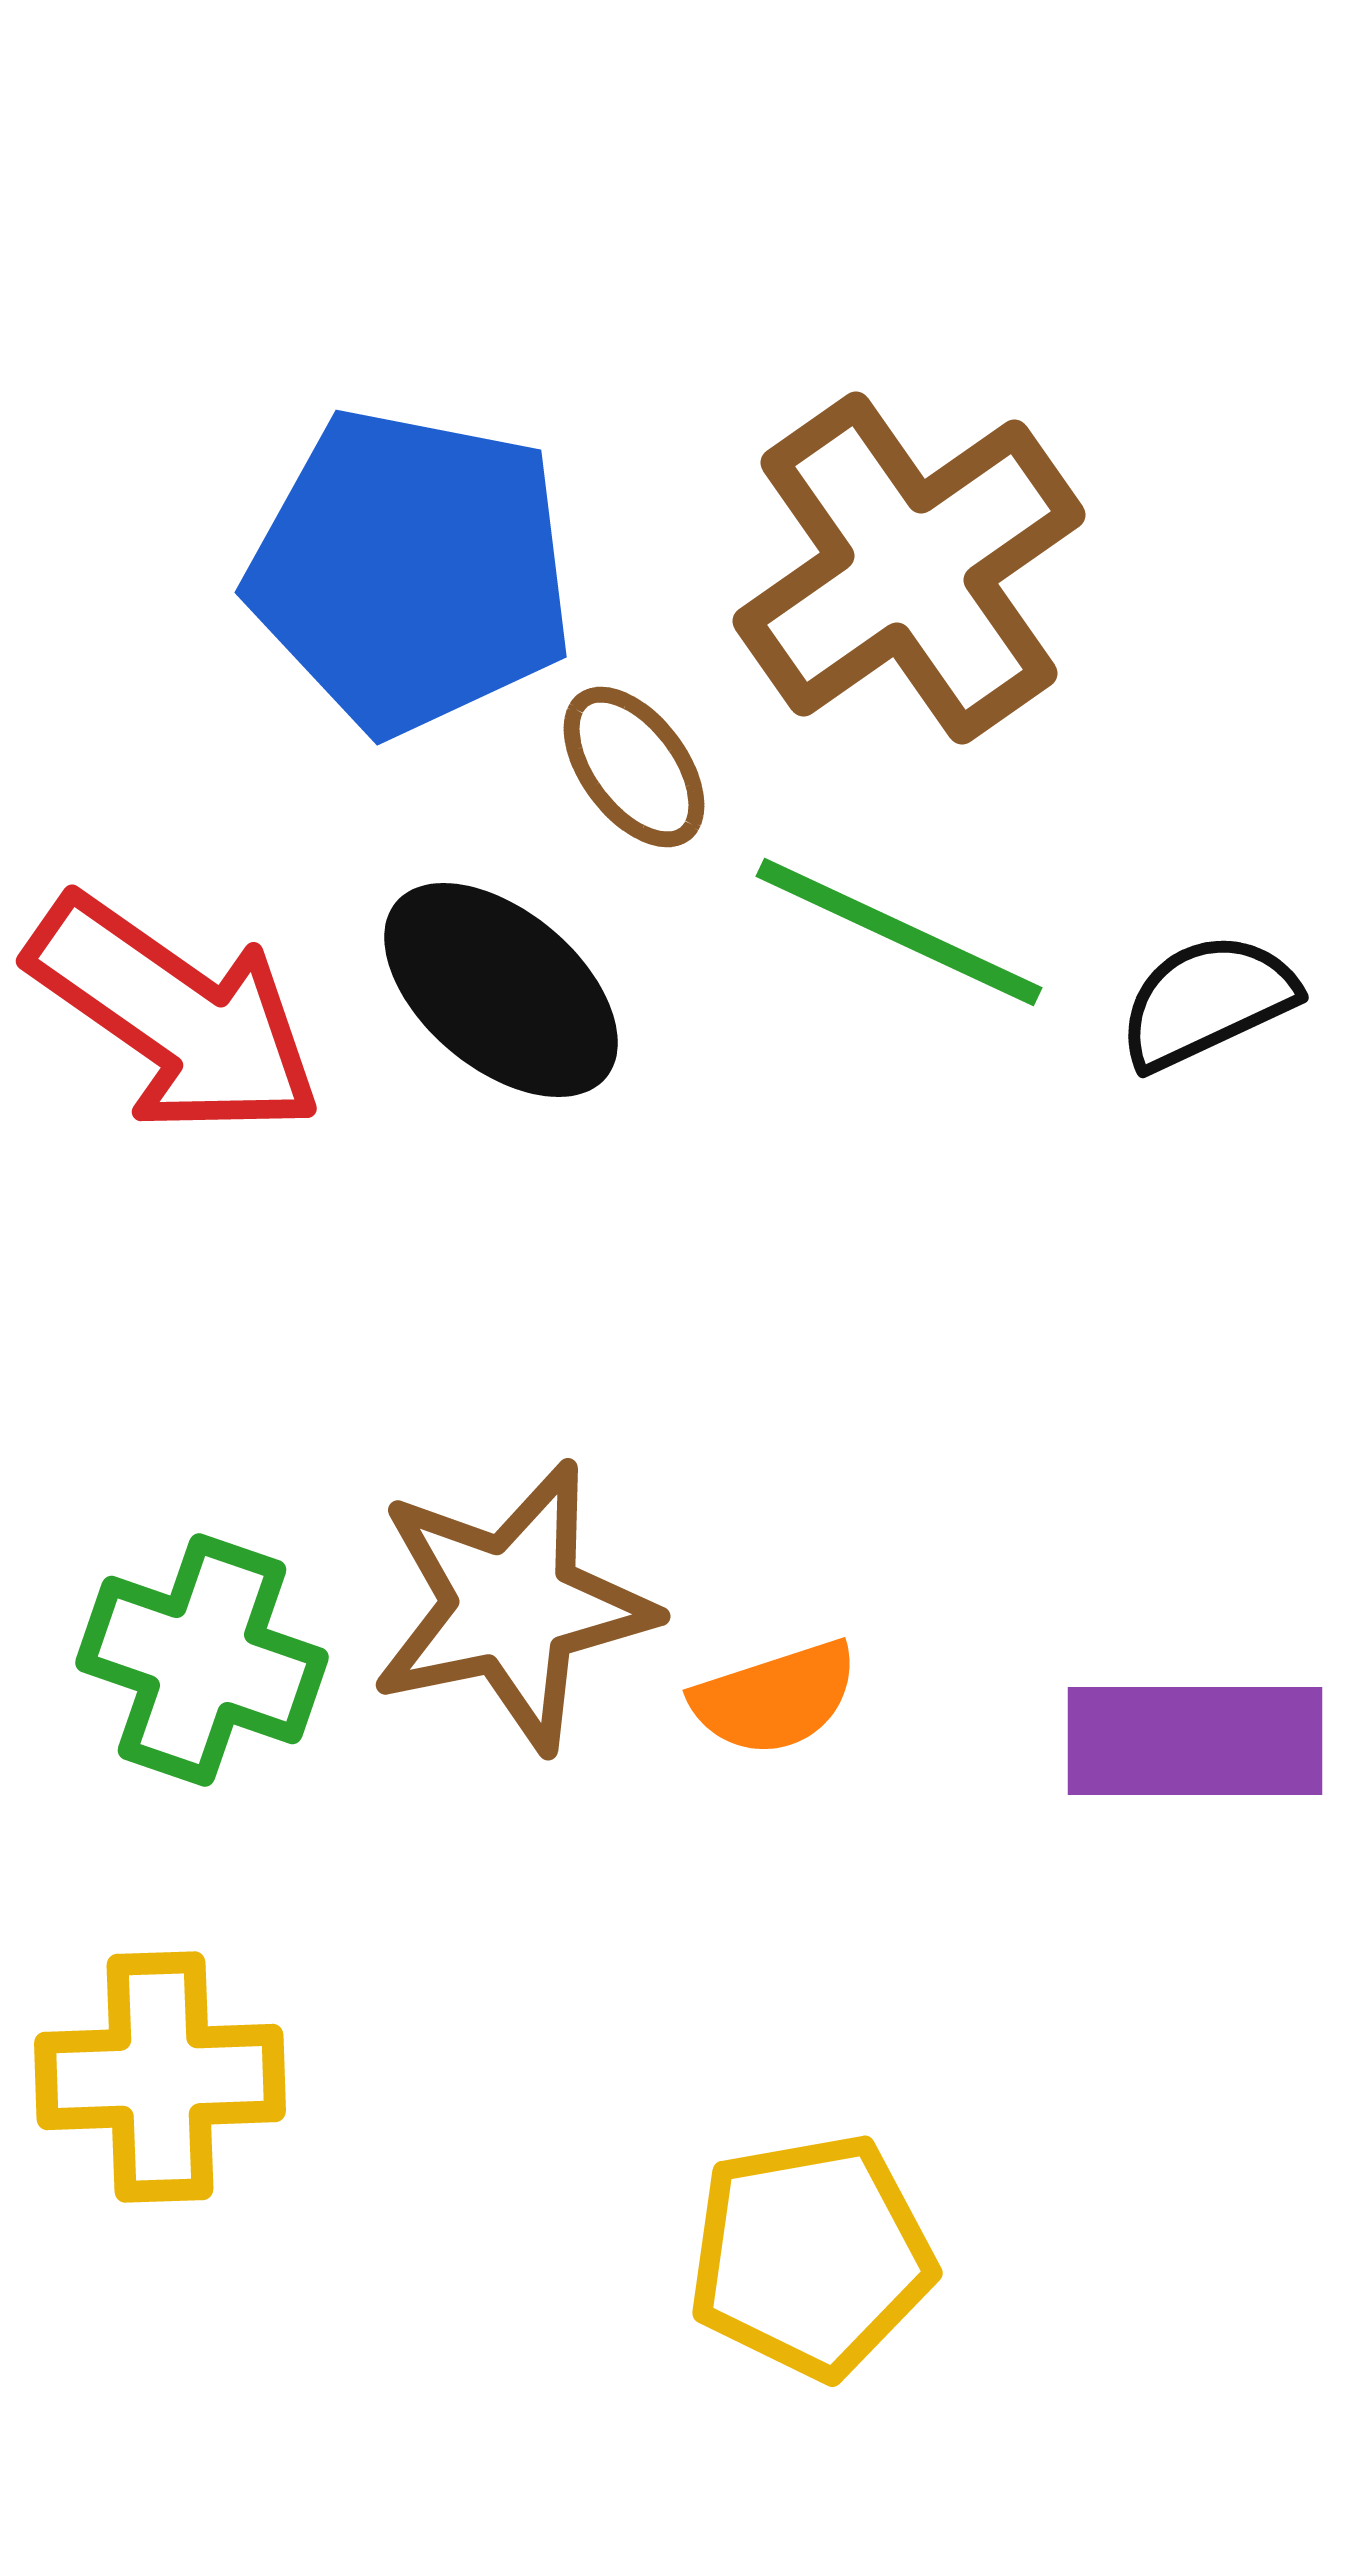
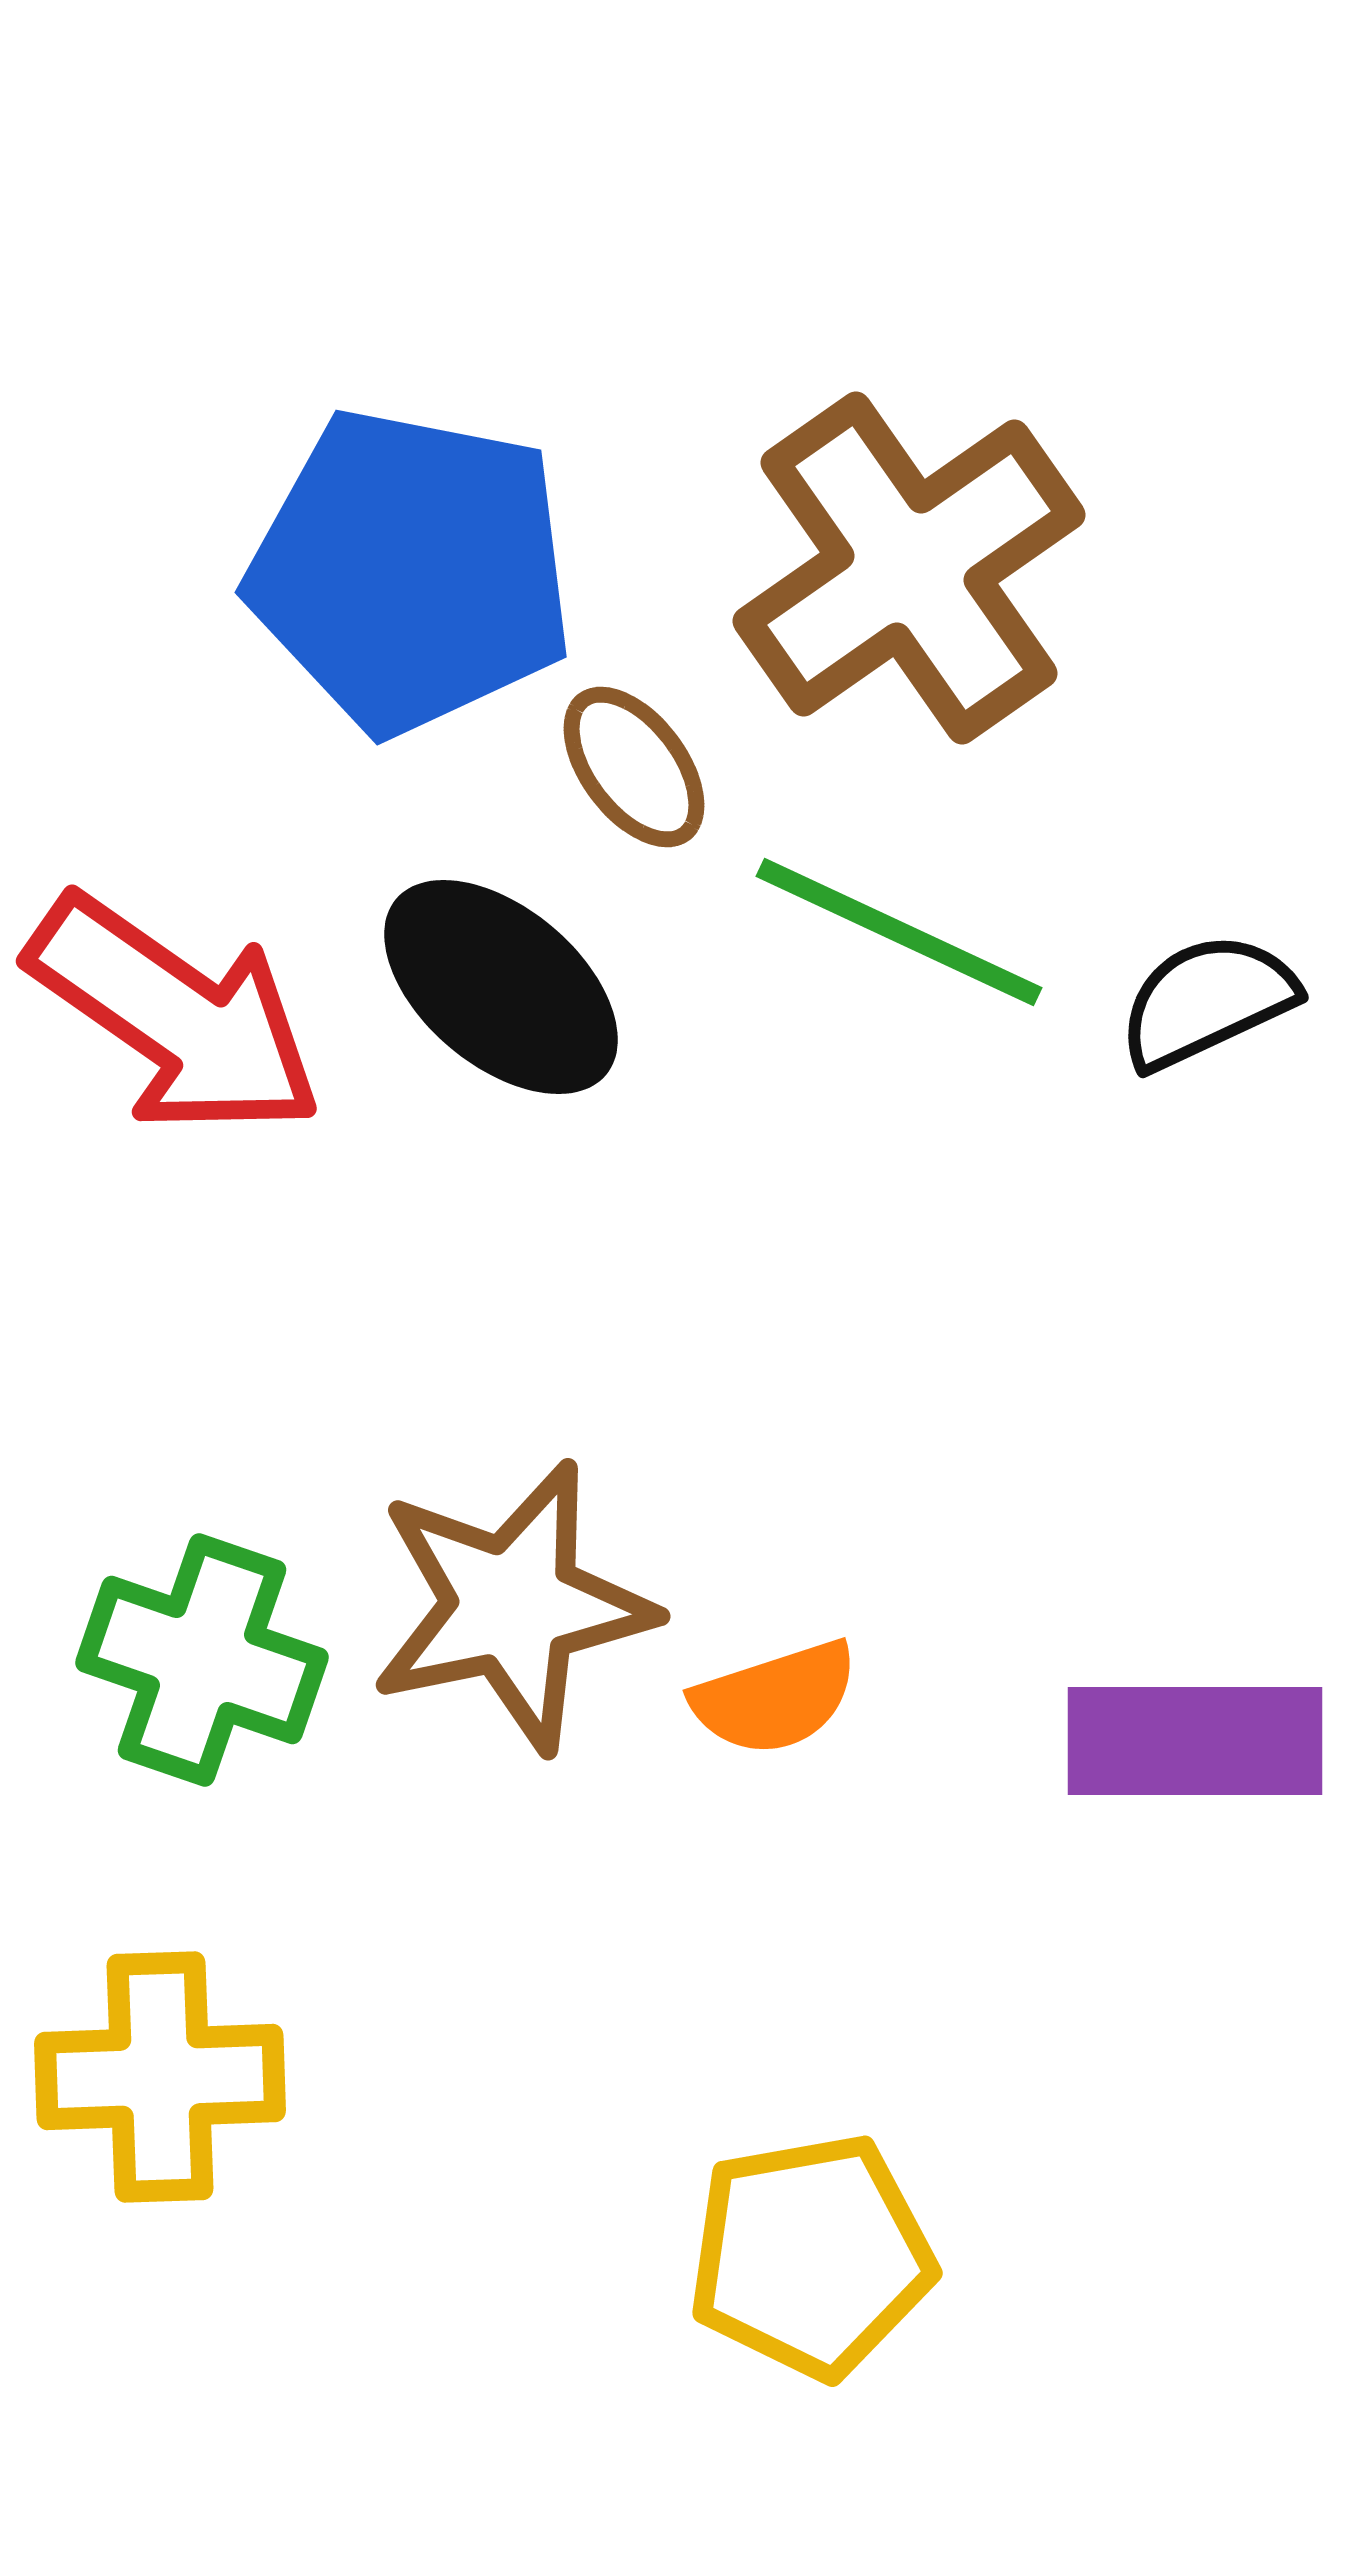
black ellipse: moved 3 px up
